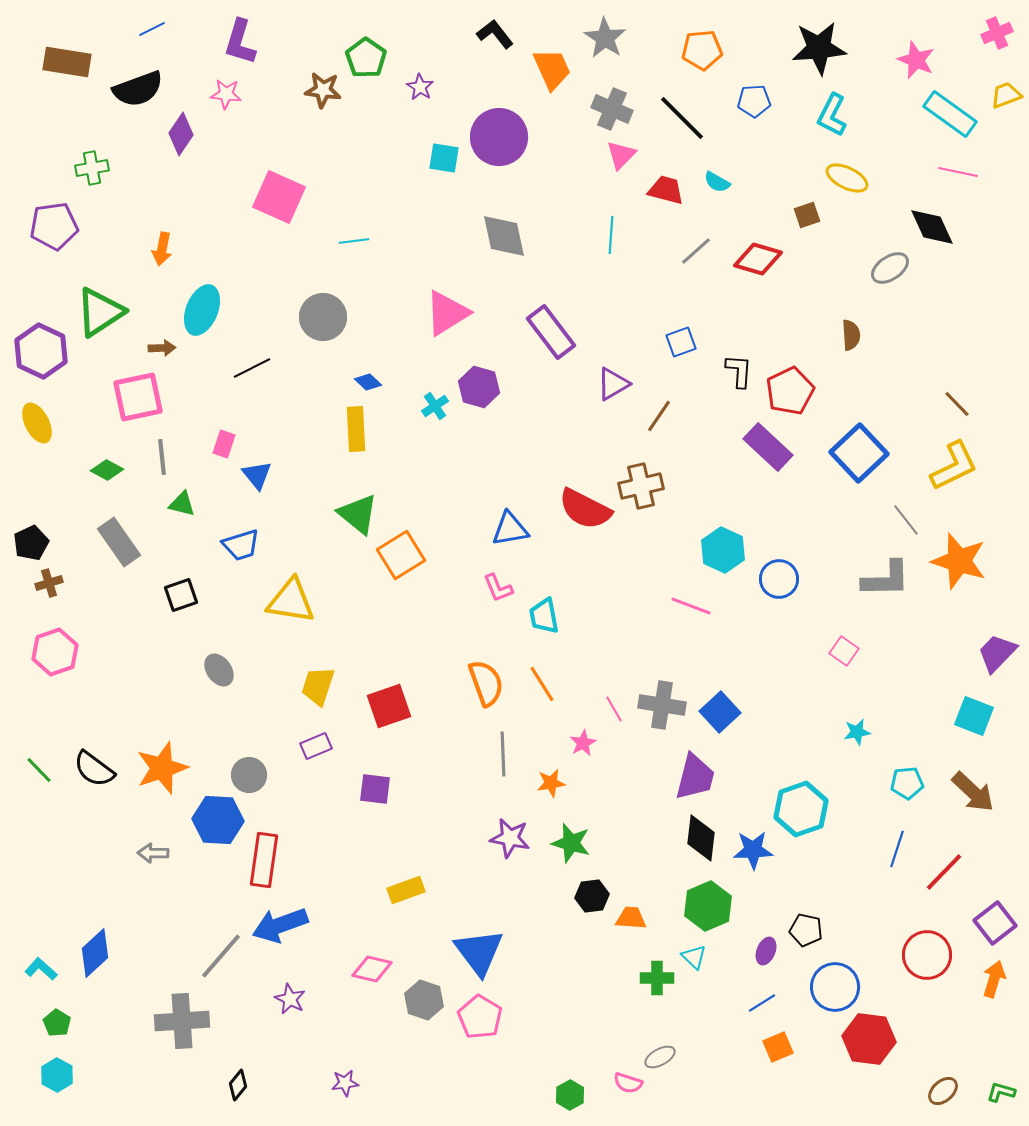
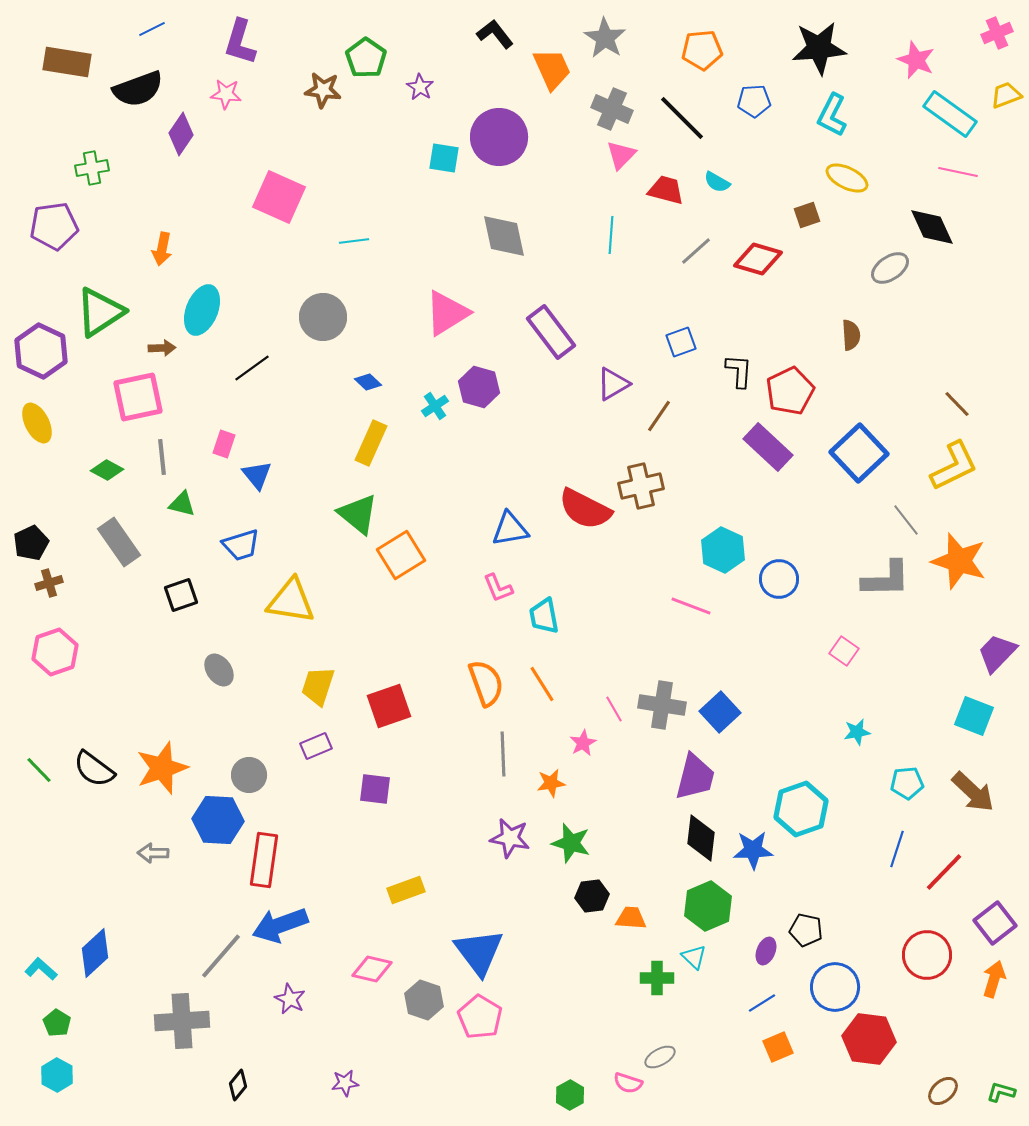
black line at (252, 368): rotated 9 degrees counterclockwise
yellow rectangle at (356, 429): moved 15 px right, 14 px down; rotated 27 degrees clockwise
